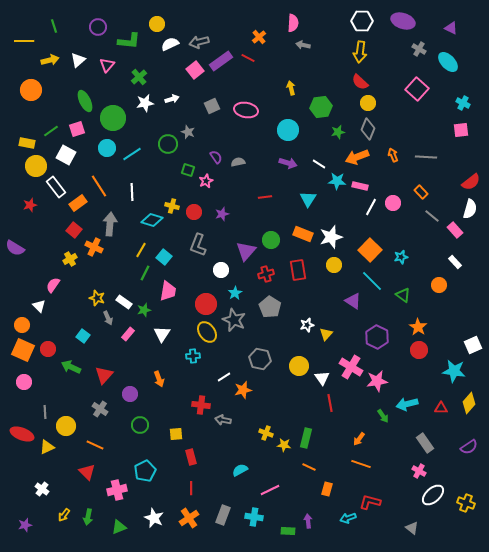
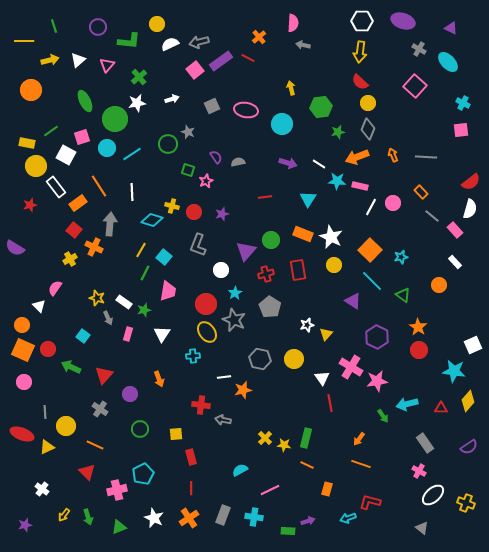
pink square at (417, 89): moved 2 px left, 3 px up
white star at (145, 103): moved 8 px left
green circle at (113, 118): moved 2 px right, 1 px down
pink square at (77, 129): moved 5 px right, 8 px down
cyan circle at (288, 130): moved 6 px left, 6 px up
white star at (331, 237): rotated 30 degrees counterclockwise
pink semicircle at (53, 285): moved 2 px right, 3 px down
pink rectangle at (128, 334): rotated 24 degrees counterclockwise
yellow circle at (299, 366): moved 5 px left, 7 px up
white line at (224, 377): rotated 24 degrees clockwise
yellow diamond at (469, 403): moved 1 px left, 2 px up
green circle at (140, 425): moved 4 px down
yellow cross at (266, 433): moved 1 px left, 5 px down; rotated 24 degrees clockwise
orange line at (309, 467): moved 2 px left, 2 px up
cyan pentagon at (145, 471): moved 2 px left, 3 px down
green arrow at (88, 517): rotated 28 degrees counterclockwise
purple arrow at (308, 521): rotated 80 degrees clockwise
gray triangle at (412, 528): moved 10 px right
